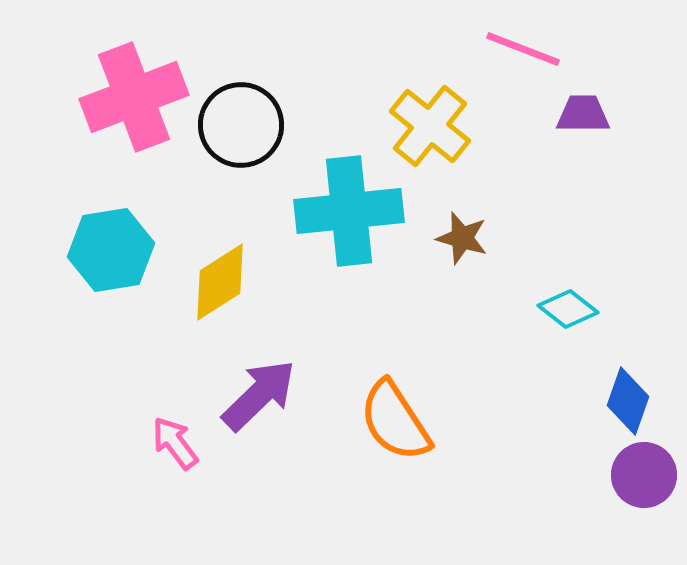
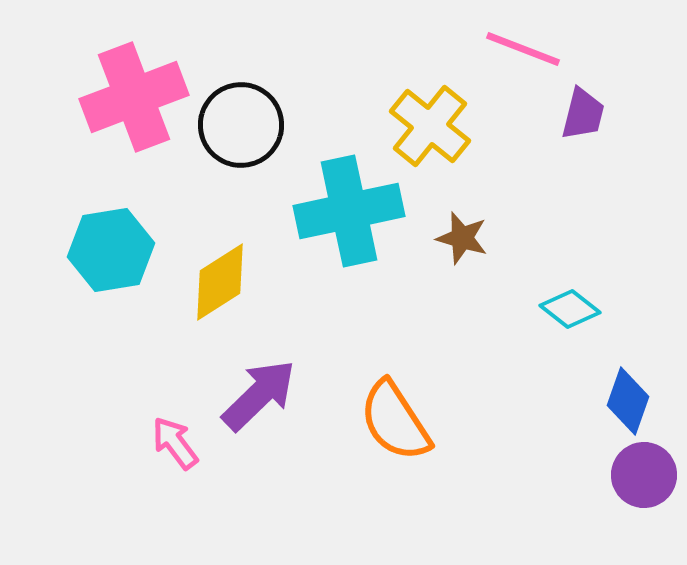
purple trapezoid: rotated 104 degrees clockwise
cyan cross: rotated 6 degrees counterclockwise
cyan diamond: moved 2 px right
